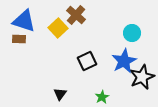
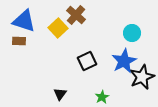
brown rectangle: moved 2 px down
